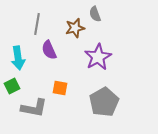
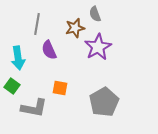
purple star: moved 10 px up
green square: rotated 28 degrees counterclockwise
